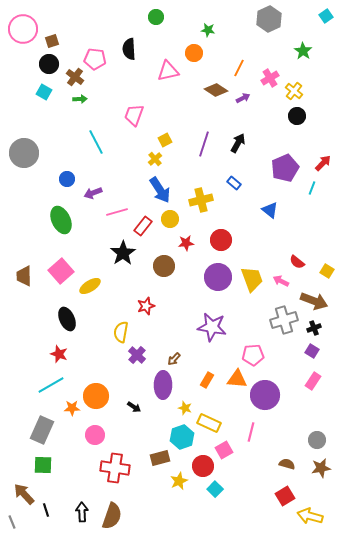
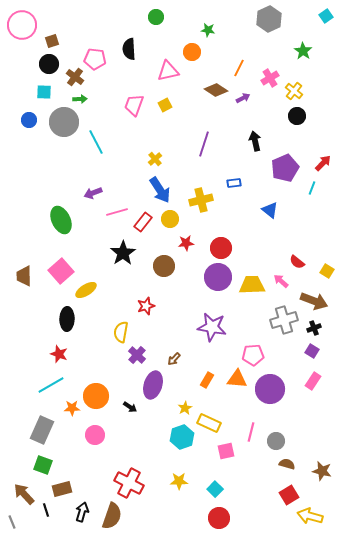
pink circle at (23, 29): moved 1 px left, 4 px up
orange circle at (194, 53): moved 2 px left, 1 px up
cyan square at (44, 92): rotated 28 degrees counterclockwise
pink trapezoid at (134, 115): moved 10 px up
yellow square at (165, 140): moved 35 px up
black arrow at (238, 143): moved 17 px right, 2 px up; rotated 42 degrees counterclockwise
gray circle at (24, 153): moved 40 px right, 31 px up
blue circle at (67, 179): moved 38 px left, 59 px up
blue rectangle at (234, 183): rotated 48 degrees counterclockwise
red rectangle at (143, 226): moved 4 px up
red circle at (221, 240): moved 8 px down
yellow trapezoid at (252, 279): moved 6 px down; rotated 72 degrees counterclockwise
pink arrow at (281, 281): rotated 14 degrees clockwise
yellow ellipse at (90, 286): moved 4 px left, 4 px down
black ellipse at (67, 319): rotated 25 degrees clockwise
purple ellipse at (163, 385): moved 10 px left; rotated 16 degrees clockwise
purple circle at (265, 395): moved 5 px right, 6 px up
black arrow at (134, 407): moved 4 px left
yellow star at (185, 408): rotated 24 degrees clockwise
gray circle at (317, 440): moved 41 px left, 1 px down
pink square at (224, 450): moved 2 px right, 1 px down; rotated 18 degrees clockwise
brown rectangle at (160, 458): moved 98 px left, 31 px down
green square at (43, 465): rotated 18 degrees clockwise
red circle at (203, 466): moved 16 px right, 52 px down
red cross at (115, 468): moved 14 px right, 15 px down; rotated 20 degrees clockwise
brown star at (321, 468): moved 1 px right, 3 px down; rotated 24 degrees clockwise
yellow star at (179, 481): rotated 24 degrees clockwise
red square at (285, 496): moved 4 px right, 1 px up
black arrow at (82, 512): rotated 18 degrees clockwise
